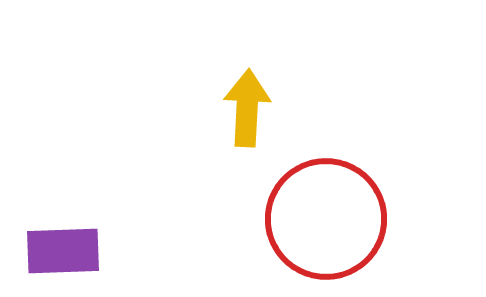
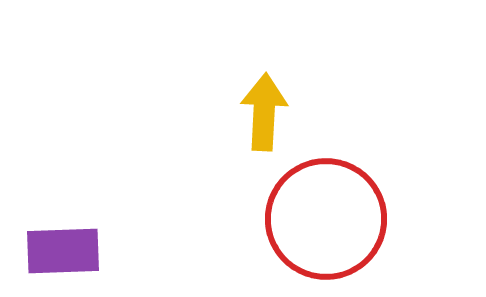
yellow arrow: moved 17 px right, 4 px down
